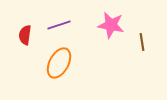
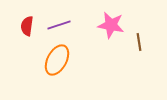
red semicircle: moved 2 px right, 9 px up
brown line: moved 3 px left
orange ellipse: moved 2 px left, 3 px up
